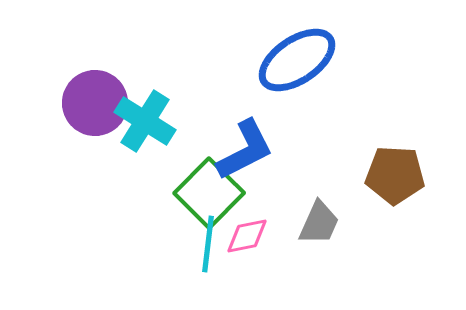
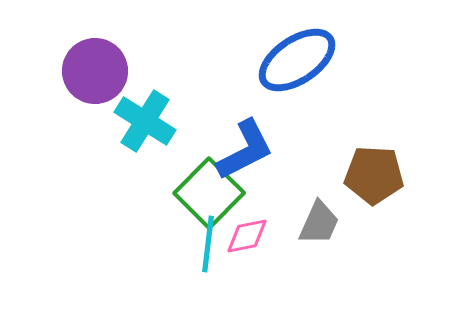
purple circle: moved 32 px up
brown pentagon: moved 21 px left
